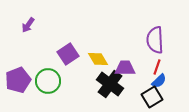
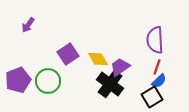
purple trapezoid: moved 5 px left, 1 px up; rotated 35 degrees counterclockwise
